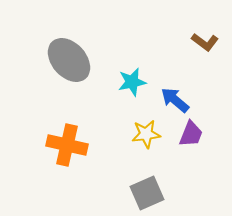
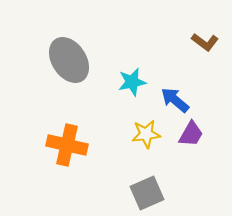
gray ellipse: rotated 9 degrees clockwise
purple trapezoid: rotated 8 degrees clockwise
